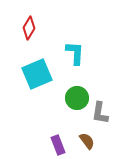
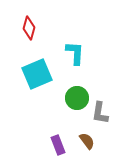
red diamond: rotated 15 degrees counterclockwise
